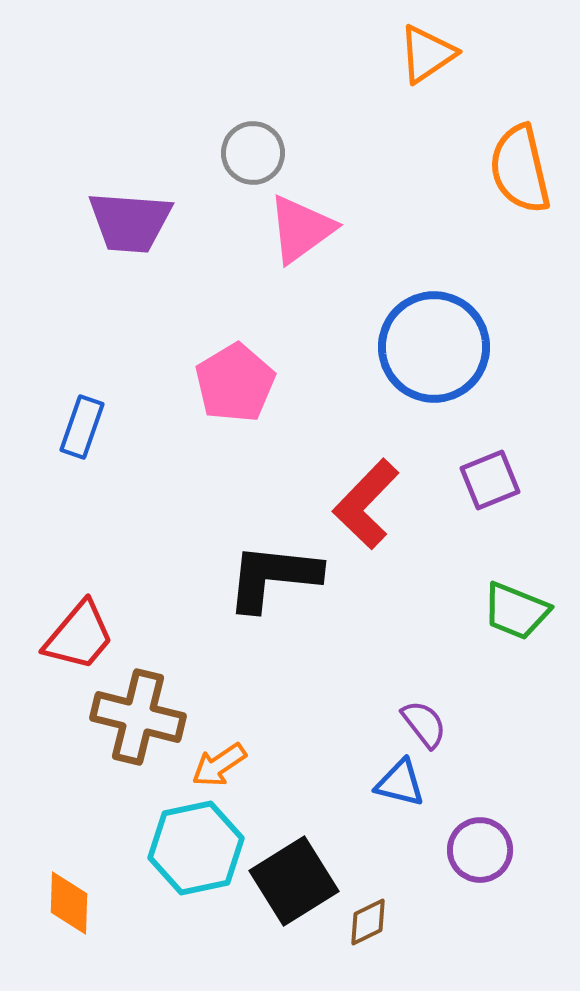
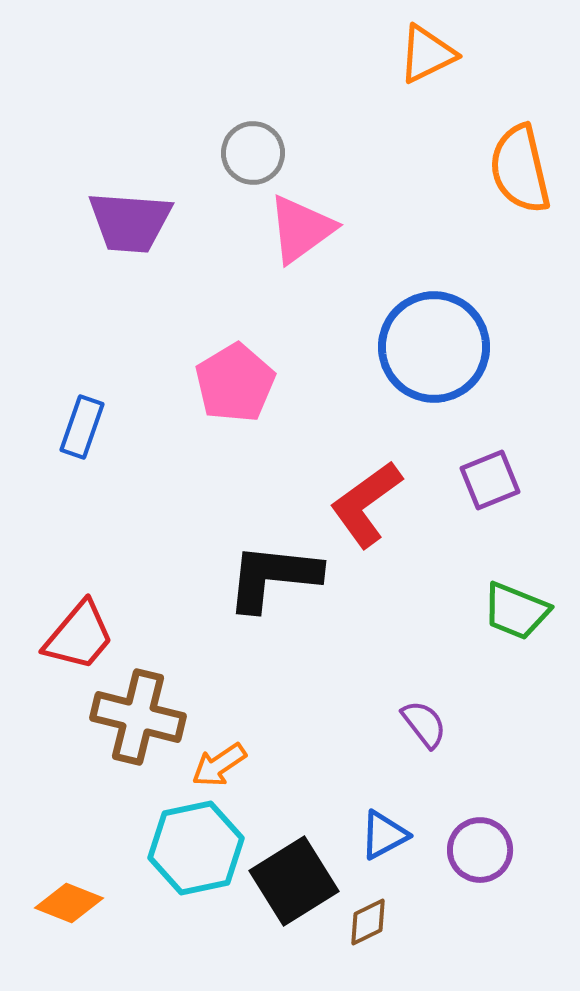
orange triangle: rotated 8 degrees clockwise
red L-shape: rotated 10 degrees clockwise
blue triangle: moved 16 px left, 52 px down; rotated 42 degrees counterclockwise
orange diamond: rotated 70 degrees counterclockwise
